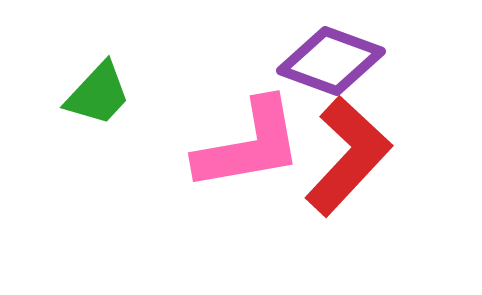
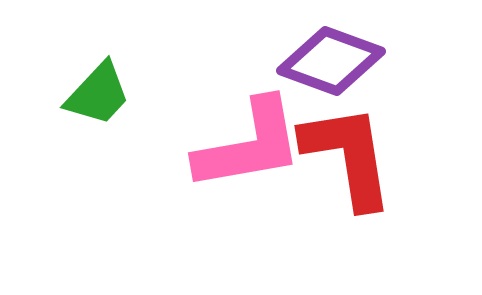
red L-shape: rotated 52 degrees counterclockwise
